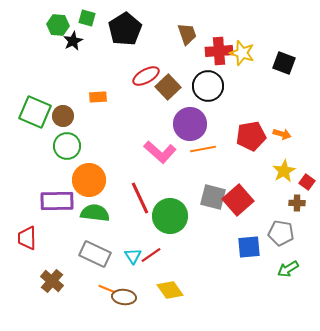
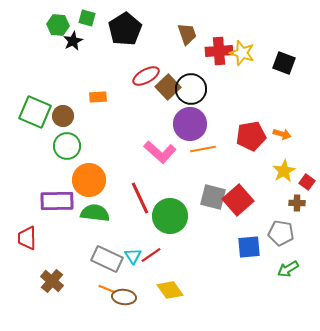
black circle at (208, 86): moved 17 px left, 3 px down
gray rectangle at (95, 254): moved 12 px right, 5 px down
